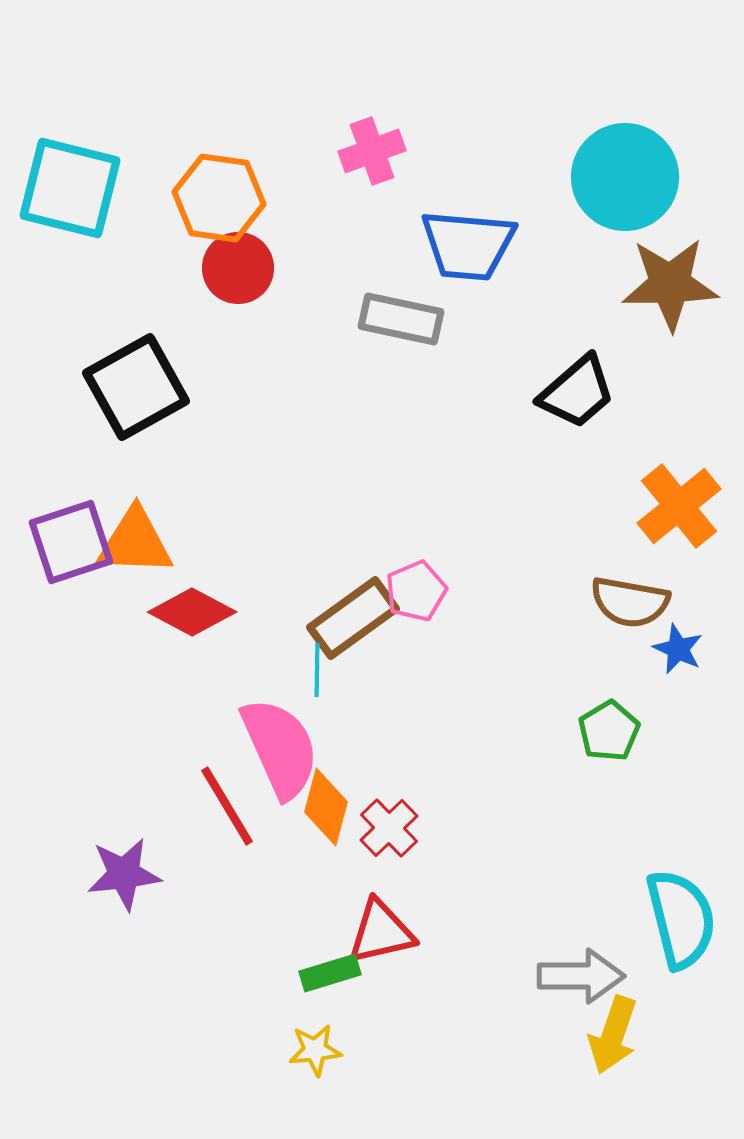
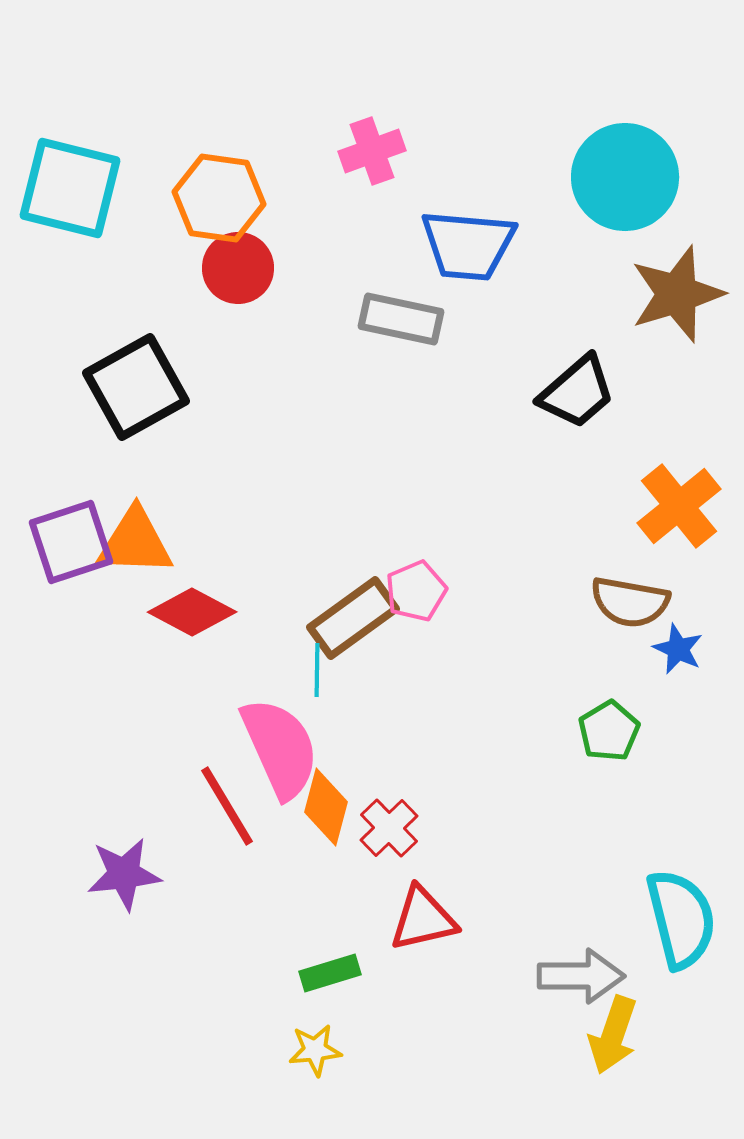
brown star: moved 7 px right, 10 px down; rotated 16 degrees counterclockwise
red triangle: moved 42 px right, 13 px up
